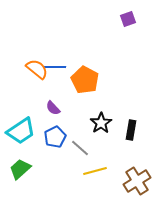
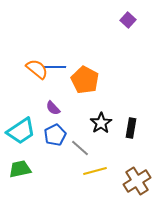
purple square: moved 1 px down; rotated 28 degrees counterclockwise
black rectangle: moved 2 px up
blue pentagon: moved 2 px up
green trapezoid: rotated 30 degrees clockwise
